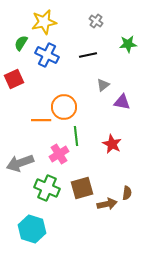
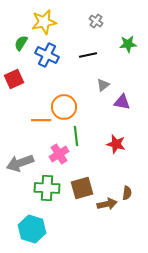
red star: moved 4 px right; rotated 12 degrees counterclockwise
green cross: rotated 20 degrees counterclockwise
